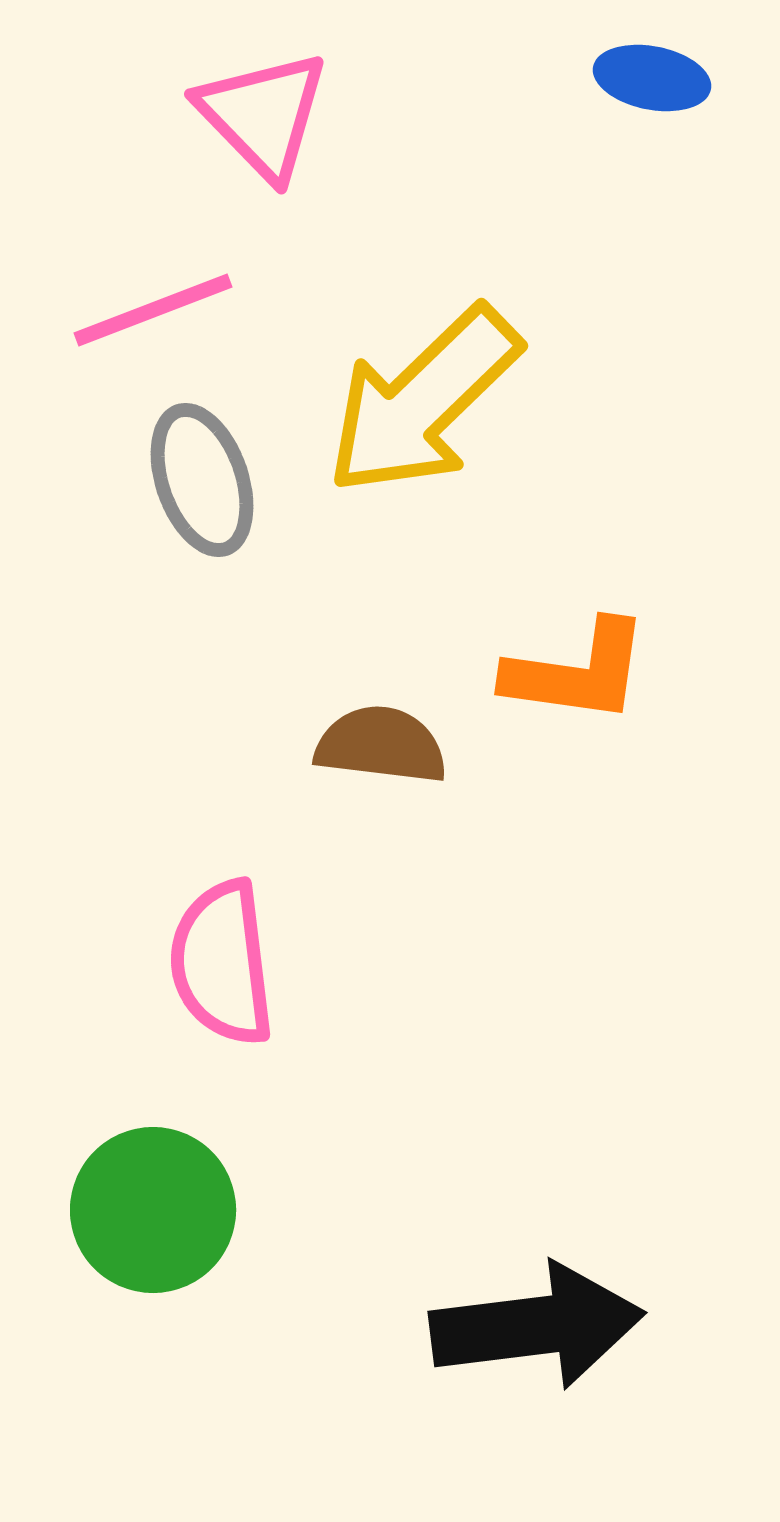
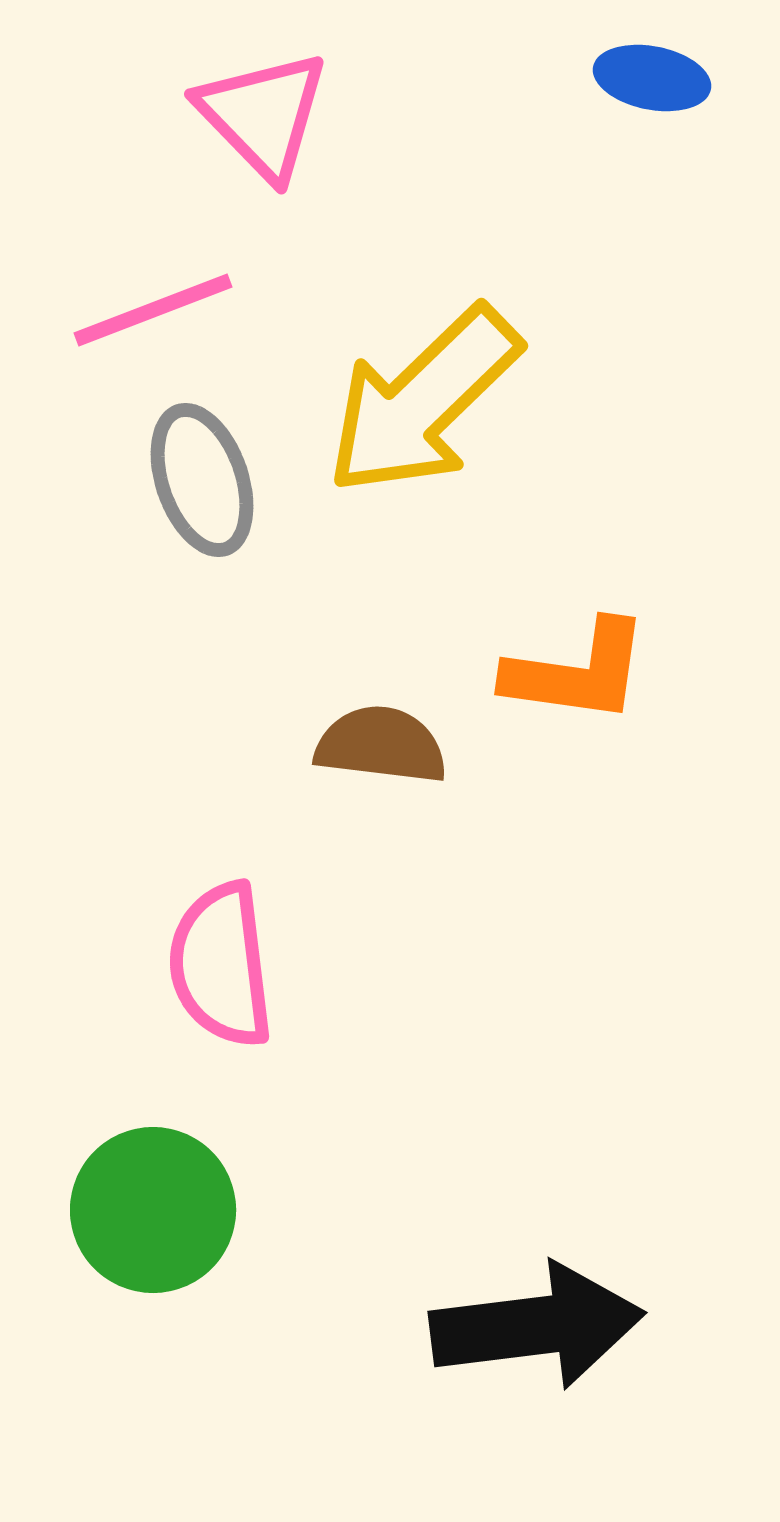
pink semicircle: moved 1 px left, 2 px down
